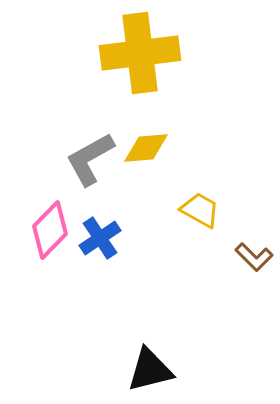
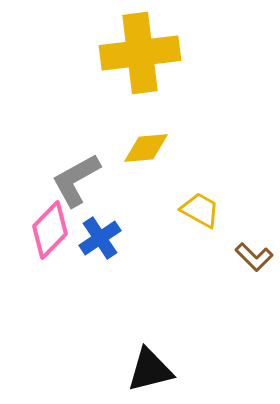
gray L-shape: moved 14 px left, 21 px down
